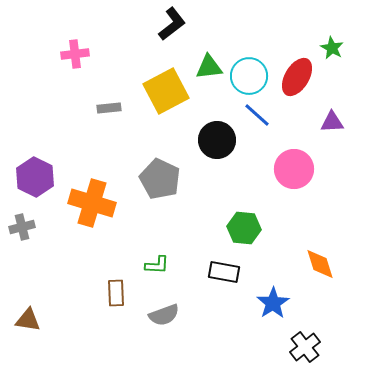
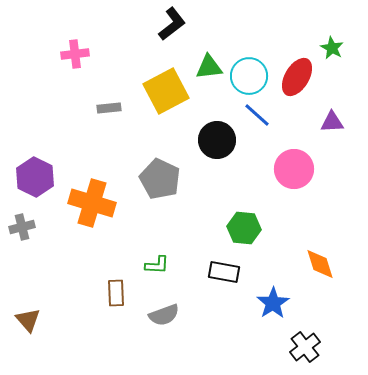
brown triangle: rotated 40 degrees clockwise
